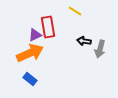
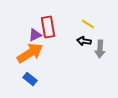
yellow line: moved 13 px right, 13 px down
gray arrow: rotated 12 degrees counterclockwise
orange arrow: rotated 8 degrees counterclockwise
